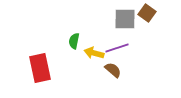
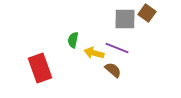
green semicircle: moved 1 px left, 1 px up
purple line: rotated 40 degrees clockwise
red rectangle: rotated 8 degrees counterclockwise
